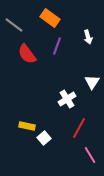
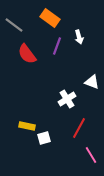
white arrow: moved 9 px left
white triangle: rotated 42 degrees counterclockwise
white square: rotated 24 degrees clockwise
pink line: moved 1 px right
